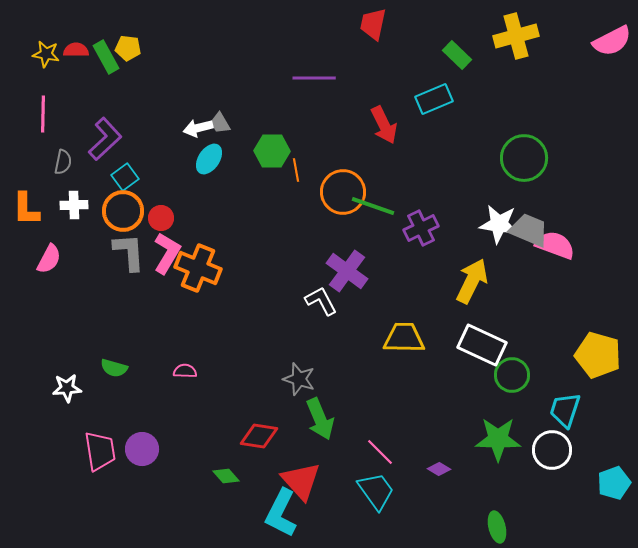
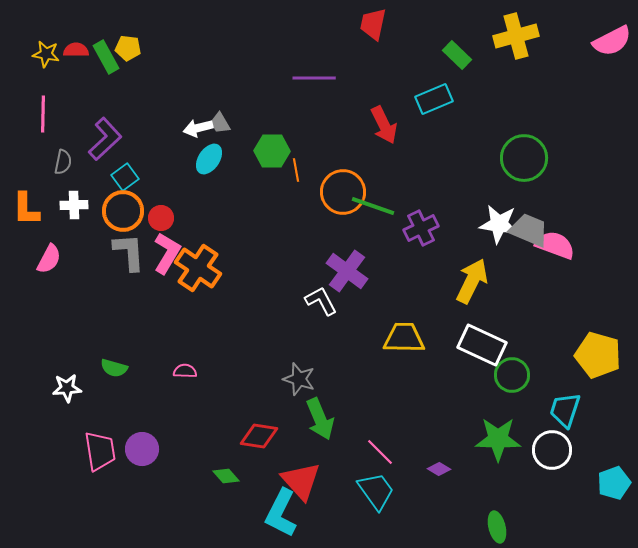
orange cross at (198, 268): rotated 12 degrees clockwise
